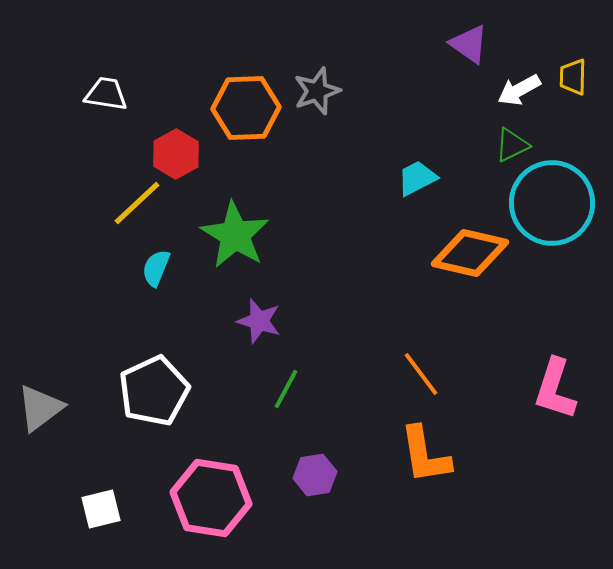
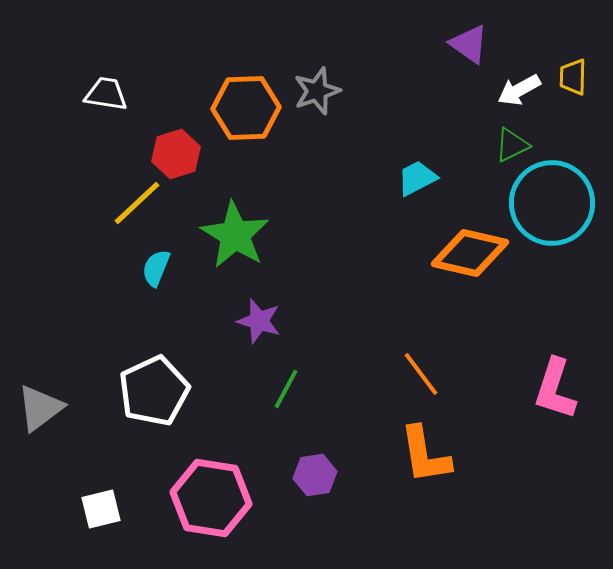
red hexagon: rotated 12 degrees clockwise
